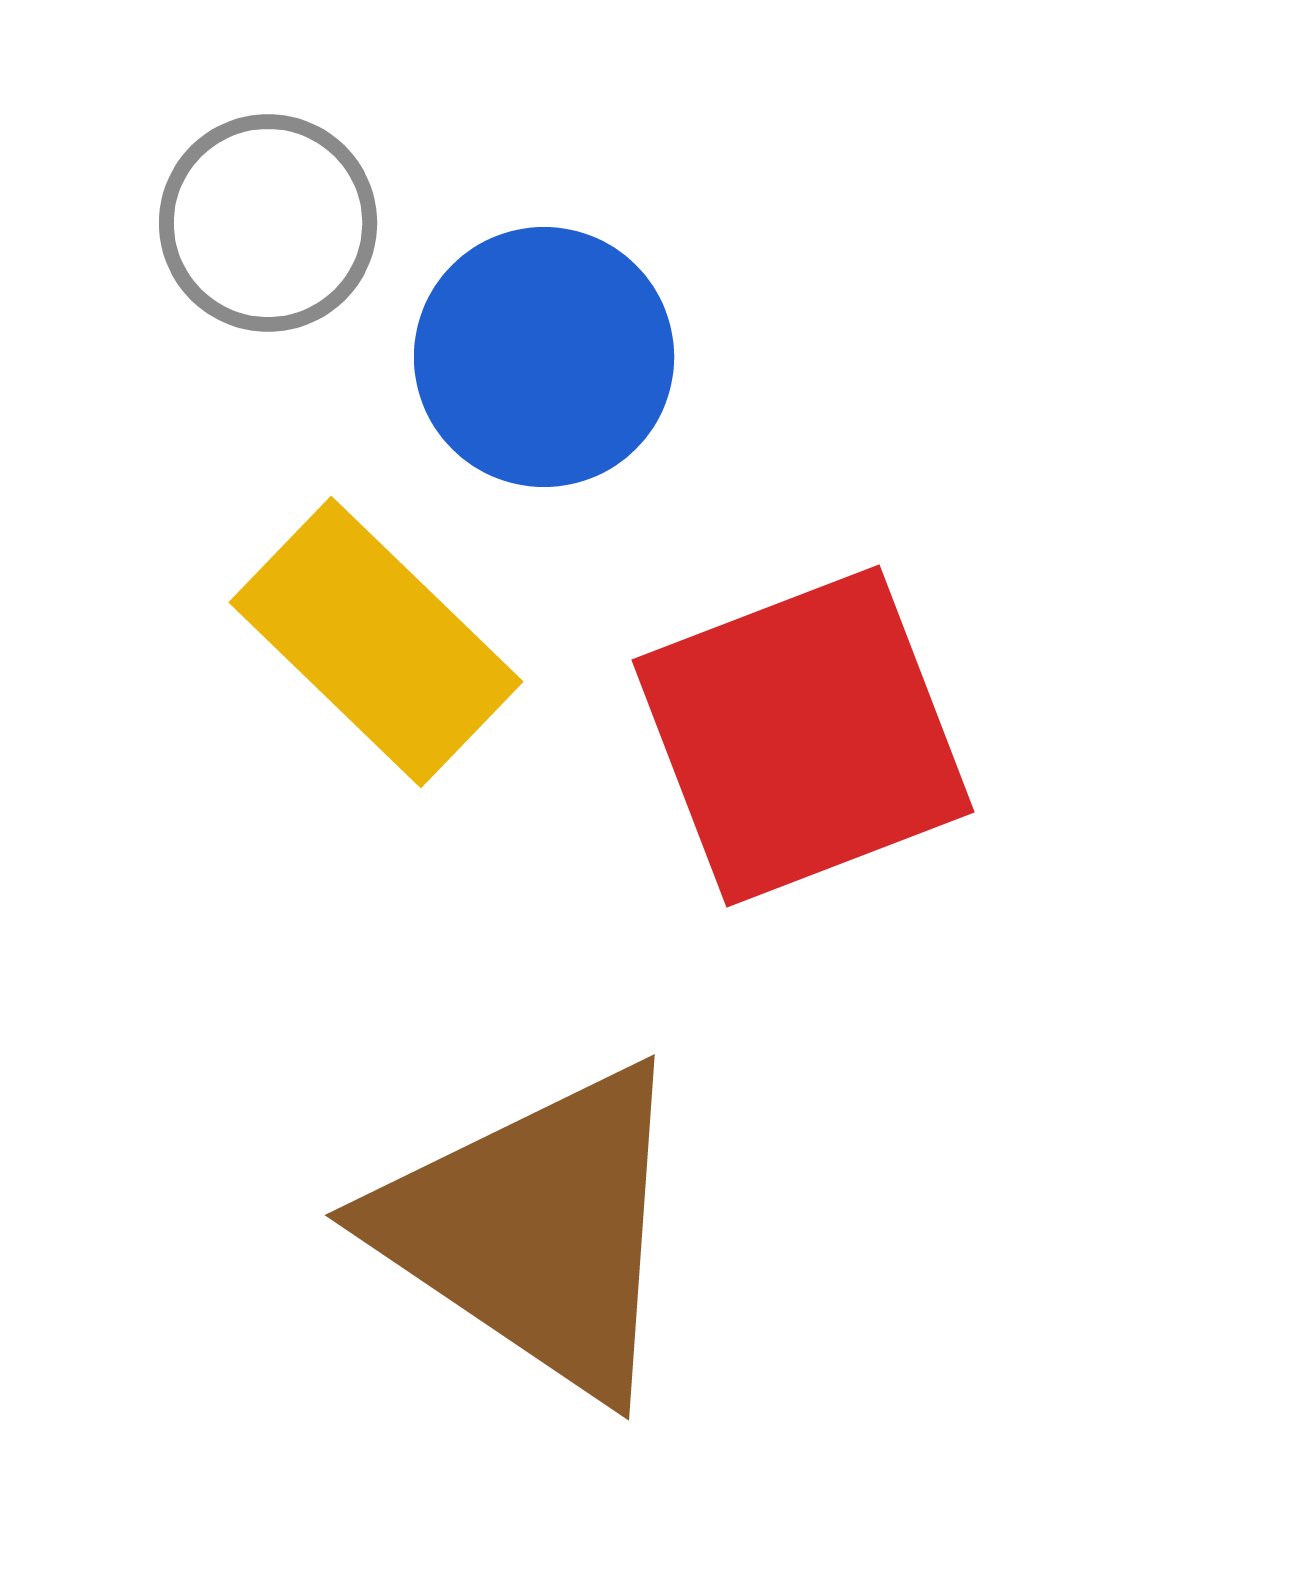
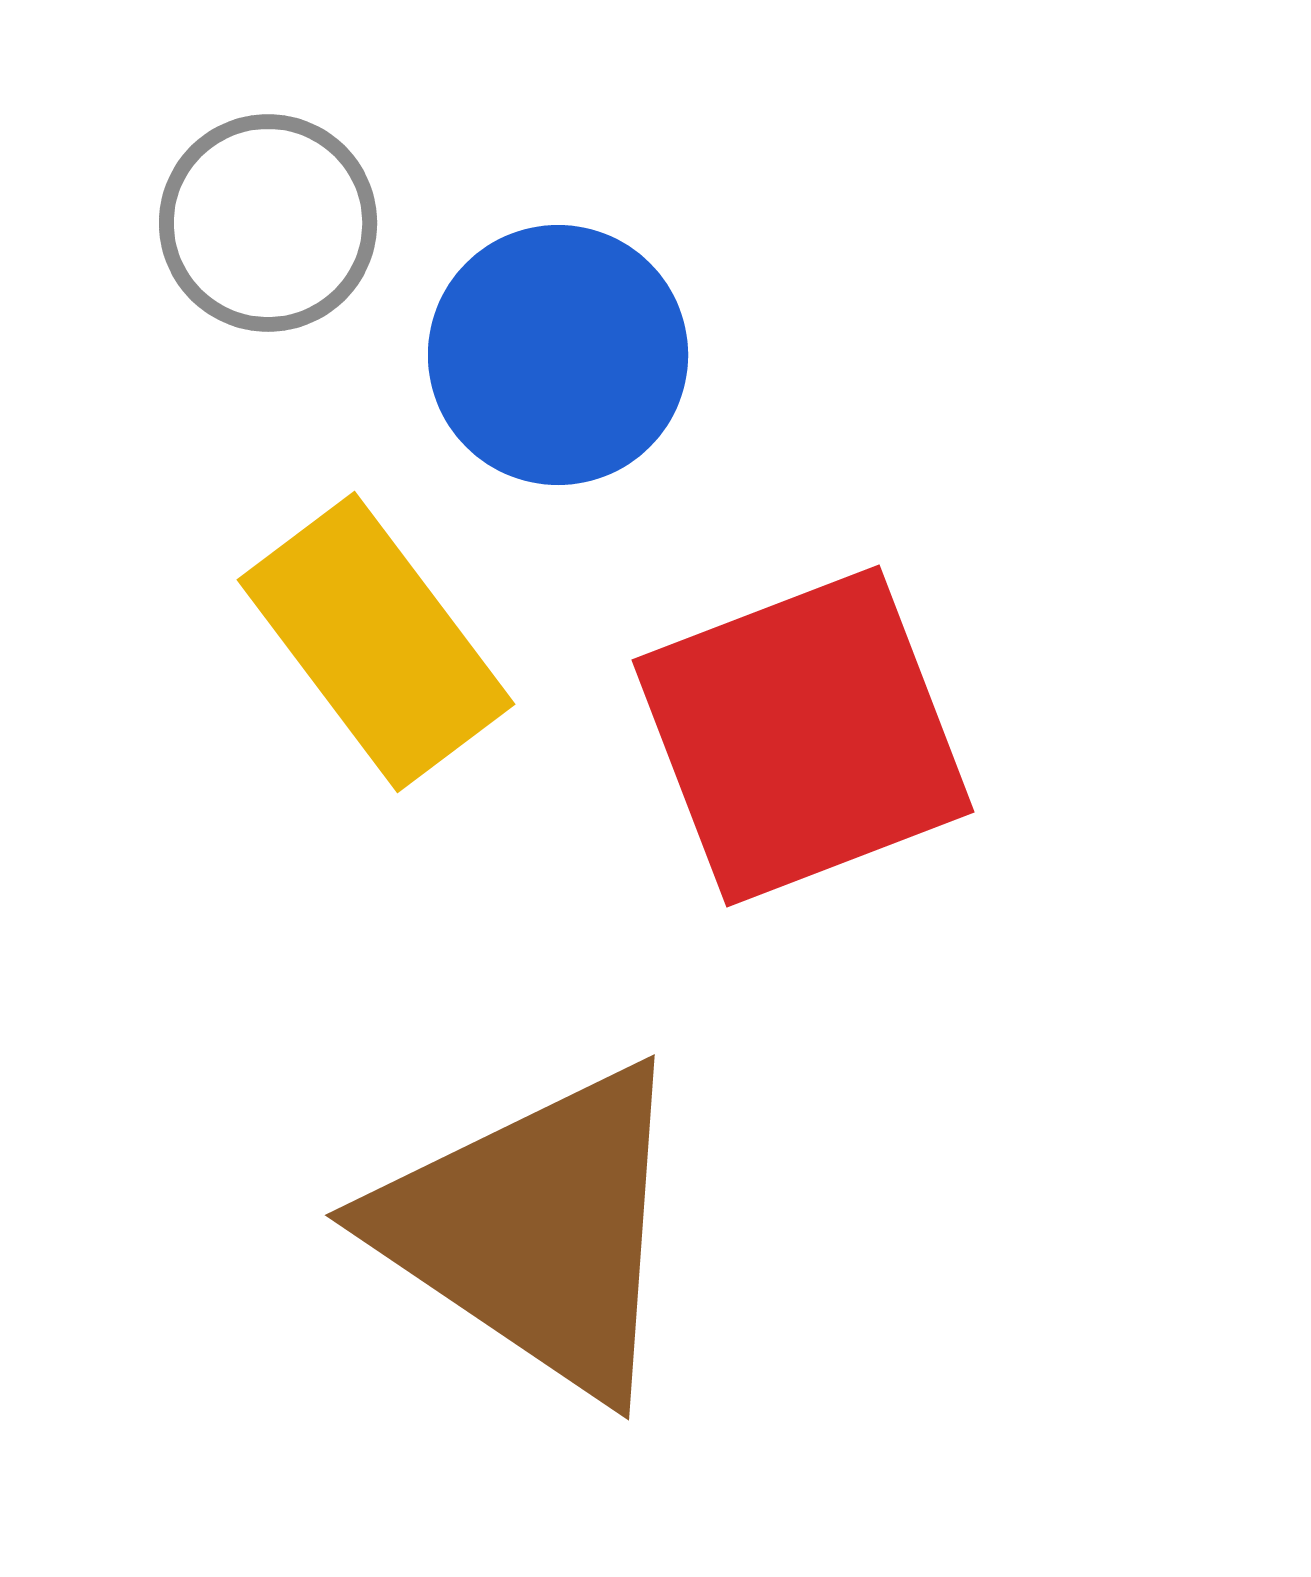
blue circle: moved 14 px right, 2 px up
yellow rectangle: rotated 9 degrees clockwise
